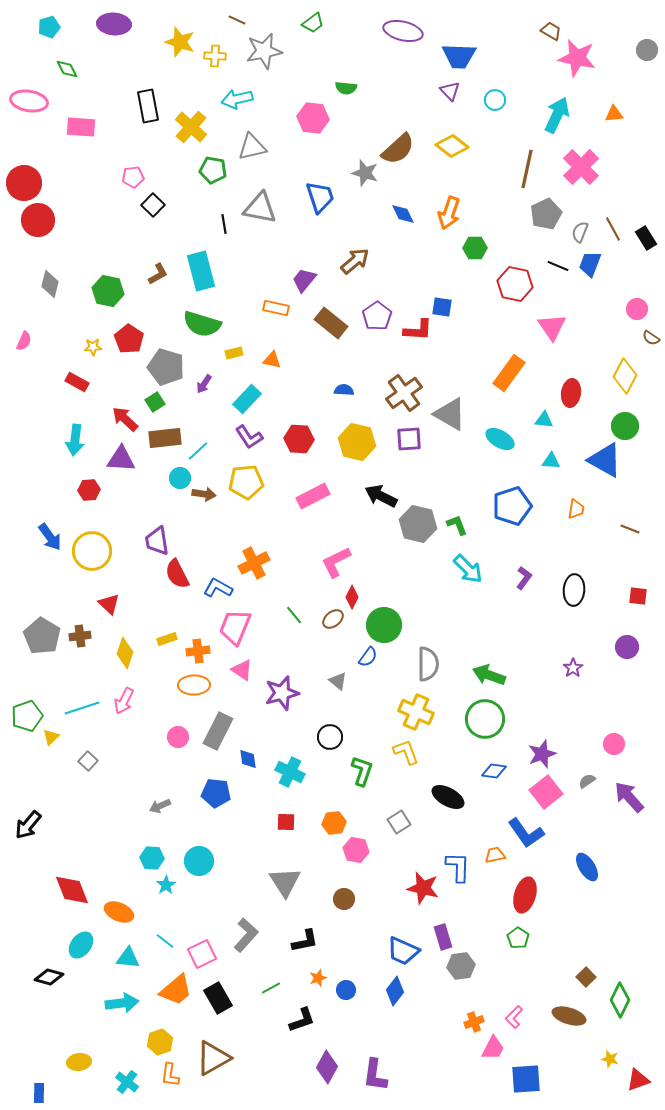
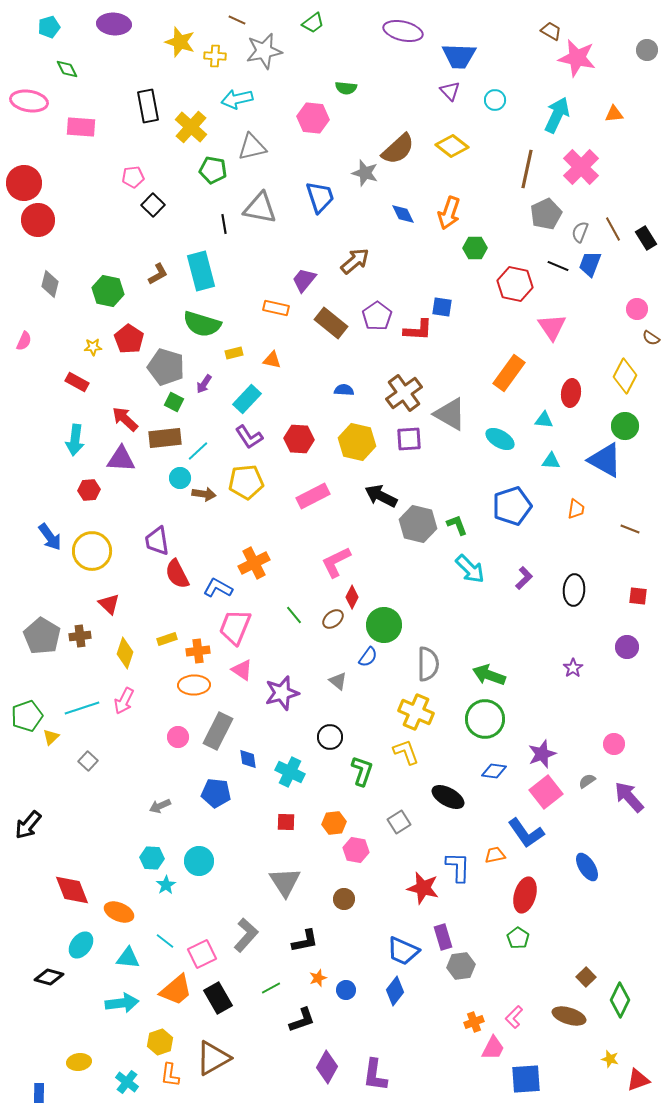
green square at (155, 402): moved 19 px right; rotated 30 degrees counterclockwise
cyan arrow at (468, 569): moved 2 px right
purple L-shape at (524, 578): rotated 10 degrees clockwise
